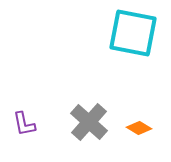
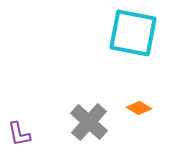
purple L-shape: moved 5 px left, 10 px down
orange diamond: moved 20 px up
